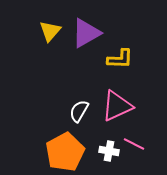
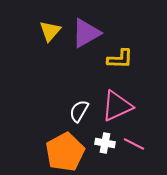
white cross: moved 4 px left, 8 px up
